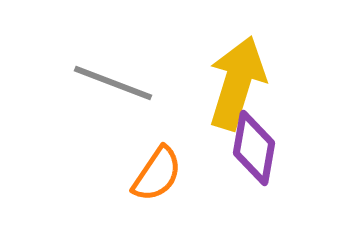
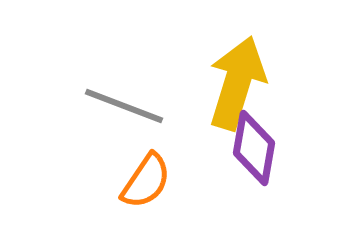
gray line: moved 11 px right, 23 px down
orange semicircle: moved 11 px left, 7 px down
